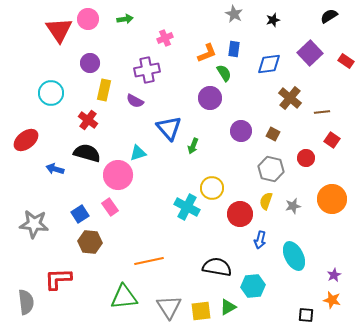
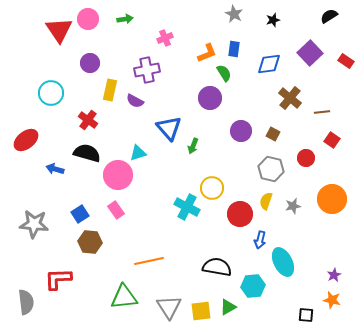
yellow rectangle at (104, 90): moved 6 px right
pink rectangle at (110, 207): moved 6 px right, 3 px down
cyan ellipse at (294, 256): moved 11 px left, 6 px down
